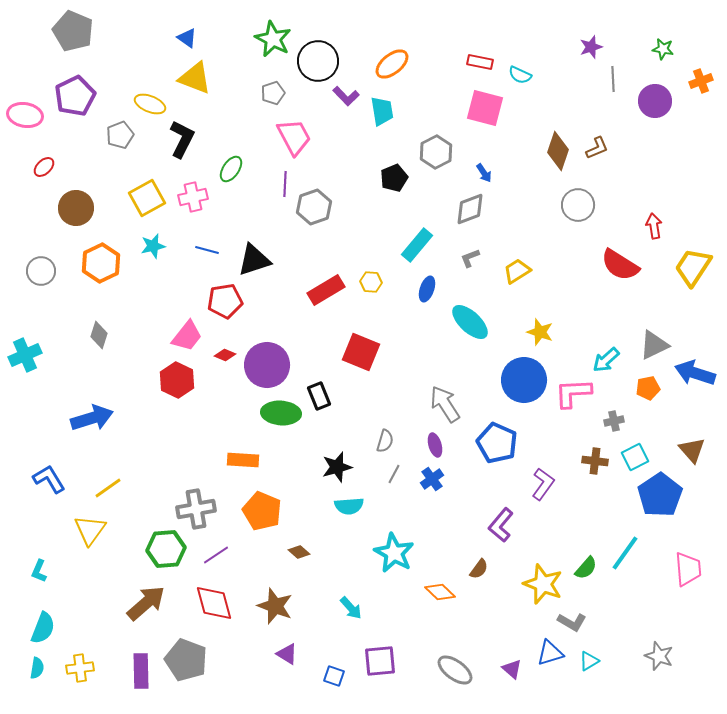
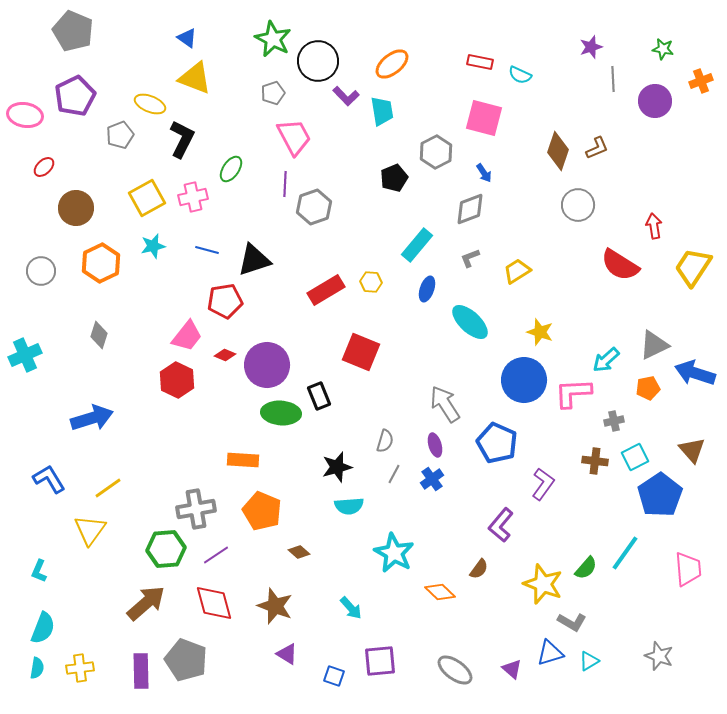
pink square at (485, 108): moved 1 px left, 10 px down
